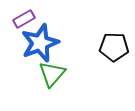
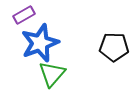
purple rectangle: moved 4 px up
